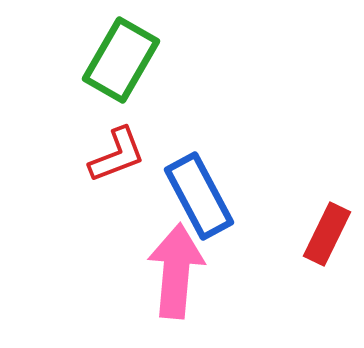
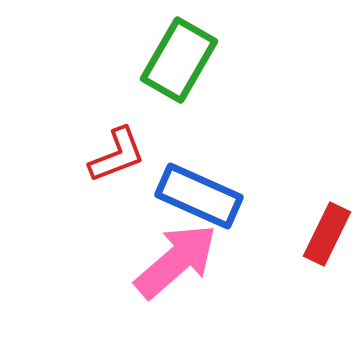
green rectangle: moved 58 px right
blue rectangle: rotated 38 degrees counterclockwise
pink arrow: moved 10 px up; rotated 44 degrees clockwise
